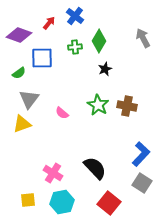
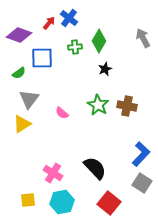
blue cross: moved 6 px left, 2 px down
yellow triangle: rotated 12 degrees counterclockwise
